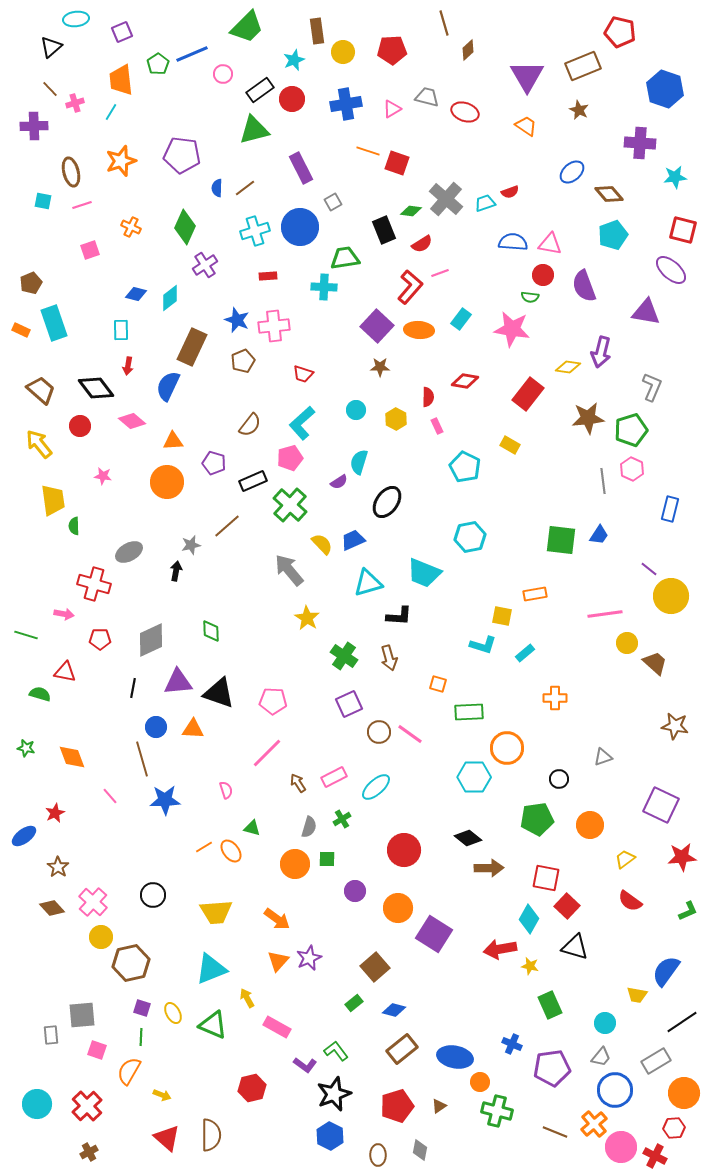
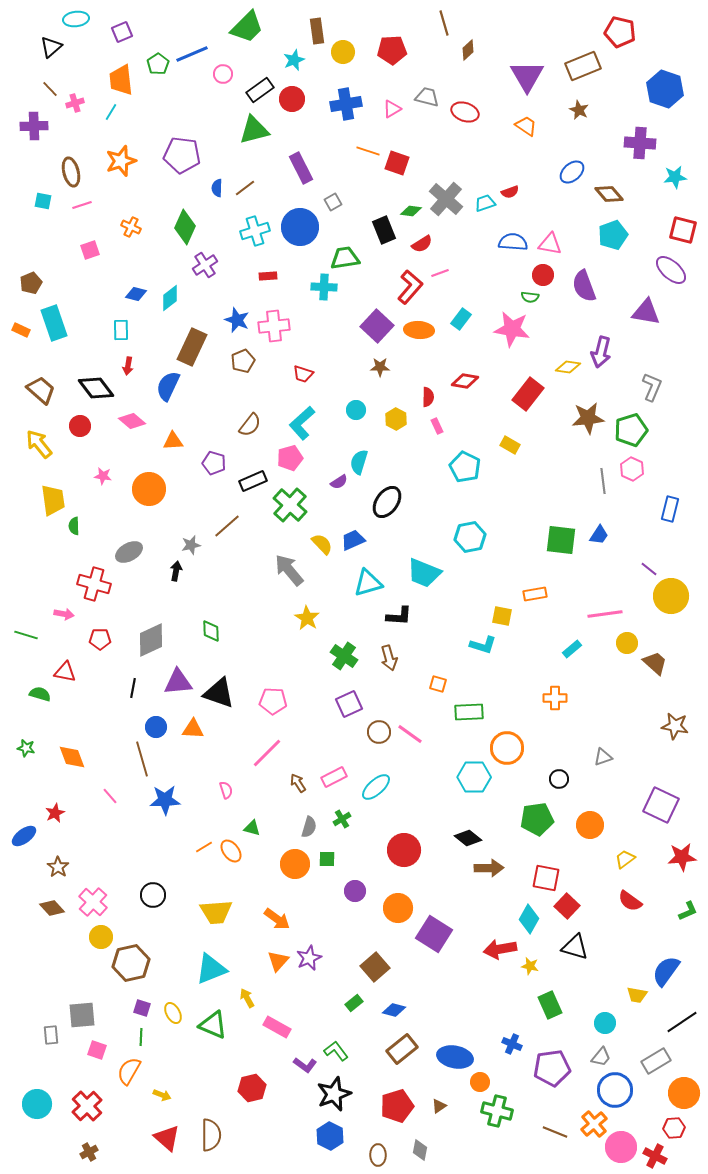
orange circle at (167, 482): moved 18 px left, 7 px down
cyan rectangle at (525, 653): moved 47 px right, 4 px up
